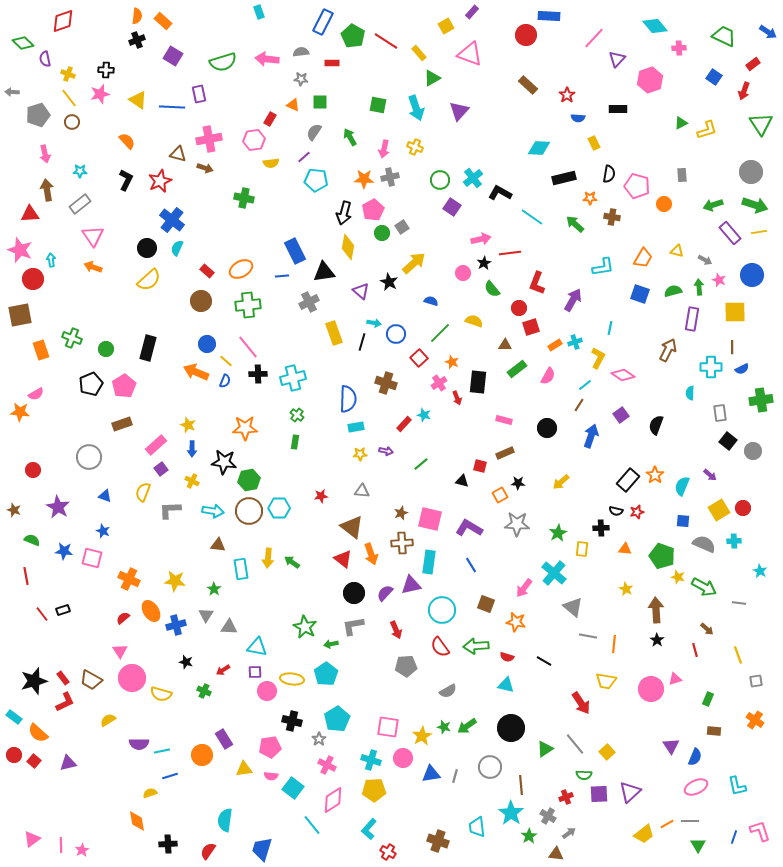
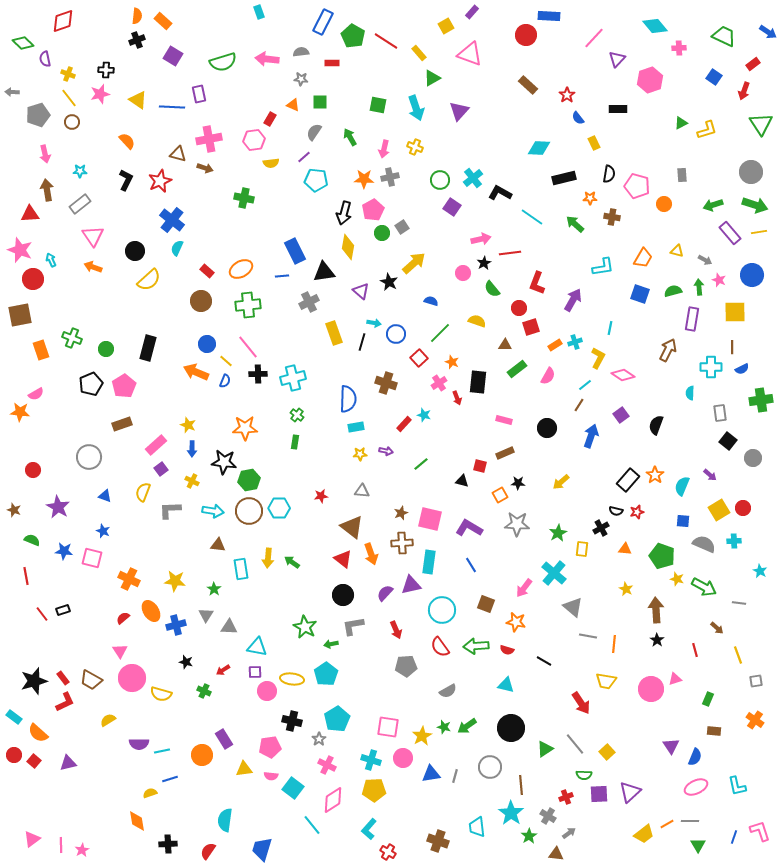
blue semicircle at (578, 118): rotated 48 degrees clockwise
black circle at (147, 248): moved 12 px left, 3 px down
cyan arrow at (51, 260): rotated 16 degrees counterclockwise
yellow semicircle at (474, 321): moved 3 px right
gray circle at (753, 451): moved 7 px down
black cross at (601, 528): rotated 28 degrees counterclockwise
yellow star at (678, 577): moved 1 px left, 2 px down
black circle at (354, 593): moved 11 px left, 2 px down
brown arrow at (707, 629): moved 10 px right, 1 px up
red semicircle at (507, 657): moved 7 px up
blue line at (170, 776): moved 3 px down
